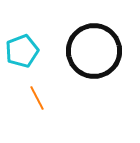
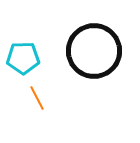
cyan pentagon: moved 1 px right, 7 px down; rotated 20 degrees clockwise
